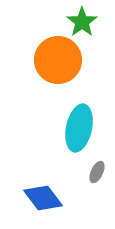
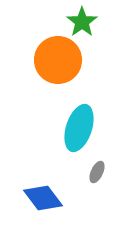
cyan ellipse: rotated 6 degrees clockwise
